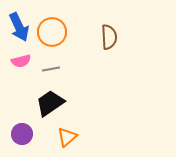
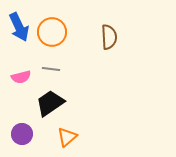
pink semicircle: moved 16 px down
gray line: rotated 18 degrees clockwise
